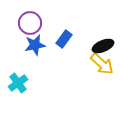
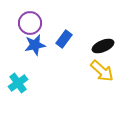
yellow arrow: moved 7 px down
